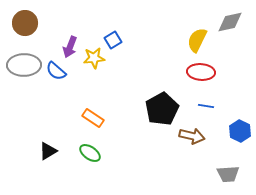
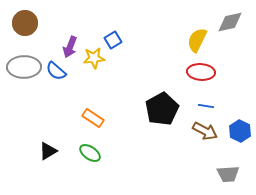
gray ellipse: moved 2 px down
brown arrow: moved 13 px right, 5 px up; rotated 15 degrees clockwise
